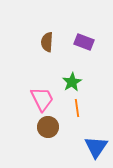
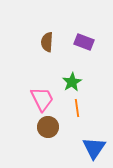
blue triangle: moved 2 px left, 1 px down
